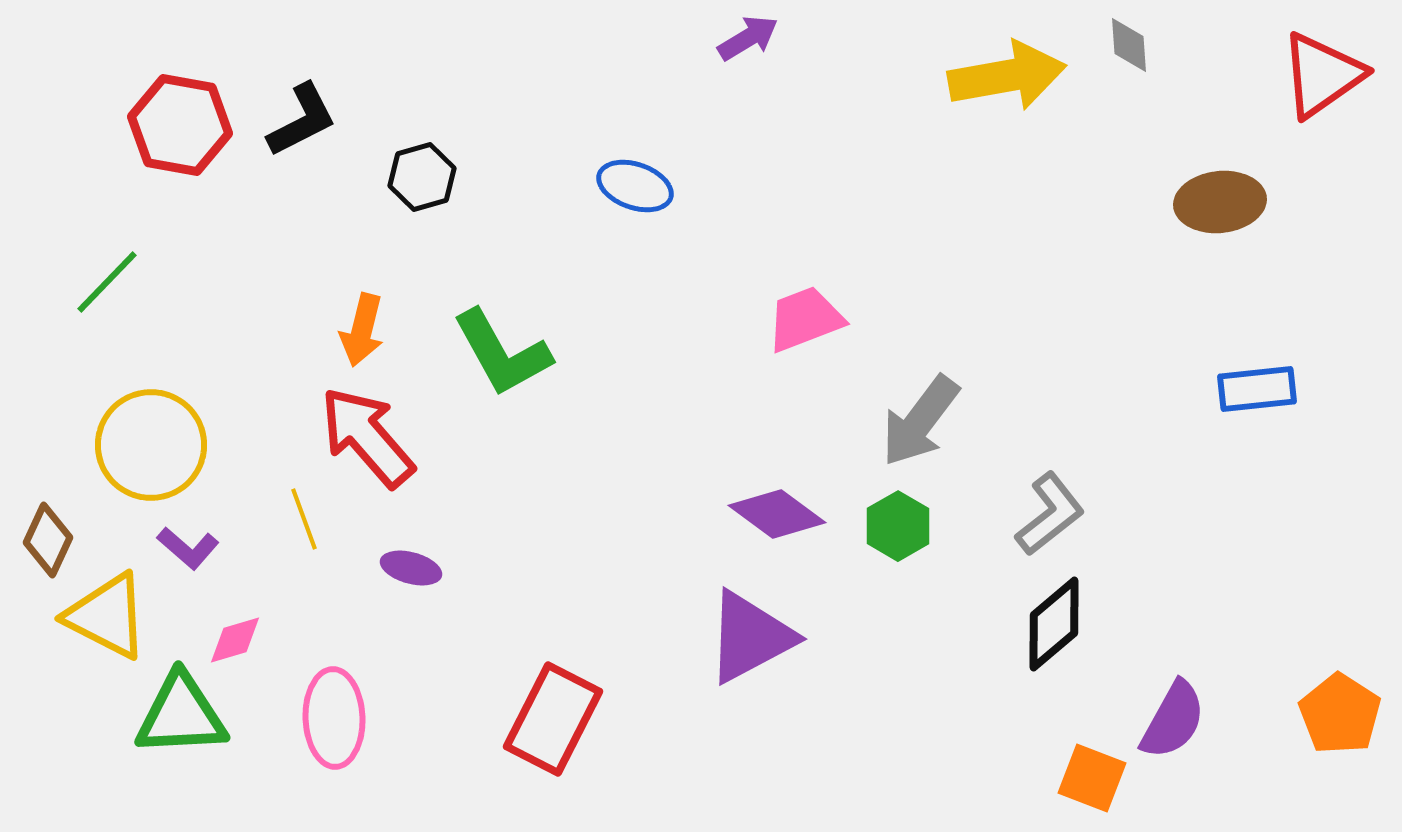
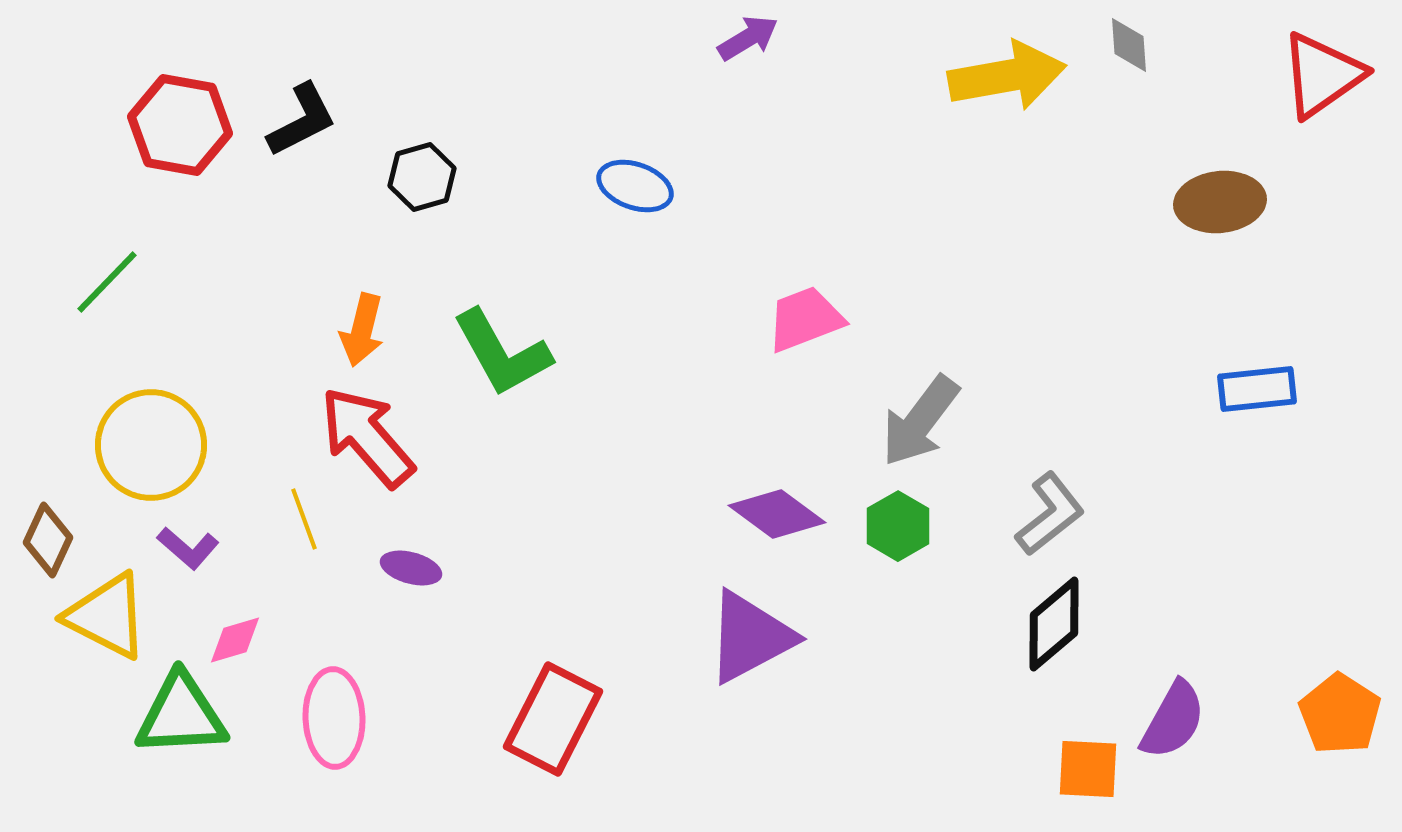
orange square: moved 4 px left, 9 px up; rotated 18 degrees counterclockwise
